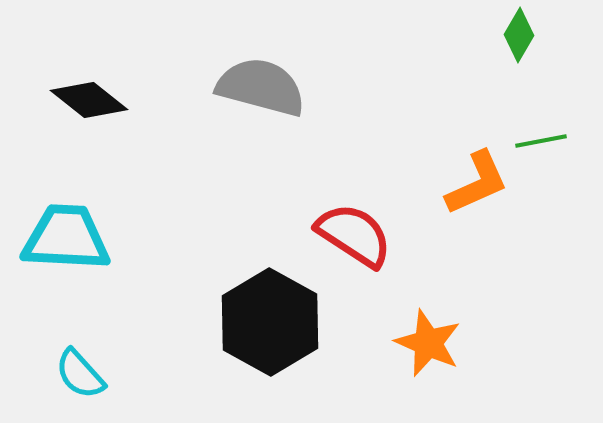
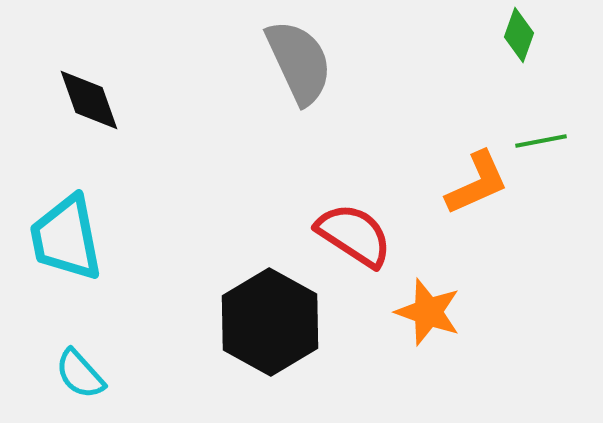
green diamond: rotated 10 degrees counterclockwise
gray semicircle: moved 38 px right, 25 px up; rotated 50 degrees clockwise
black diamond: rotated 32 degrees clockwise
cyan trapezoid: rotated 104 degrees counterclockwise
orange star: moved 31 px up; rotated 4 degrees counterclockwise
